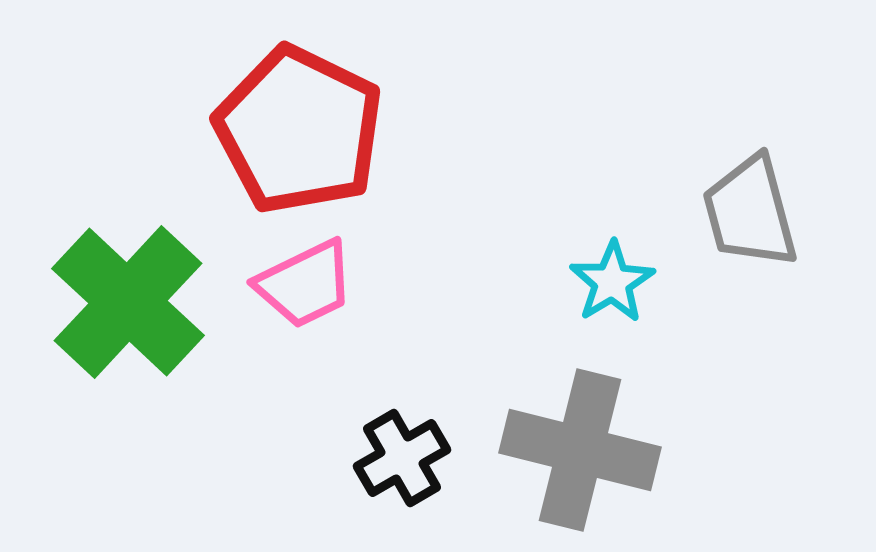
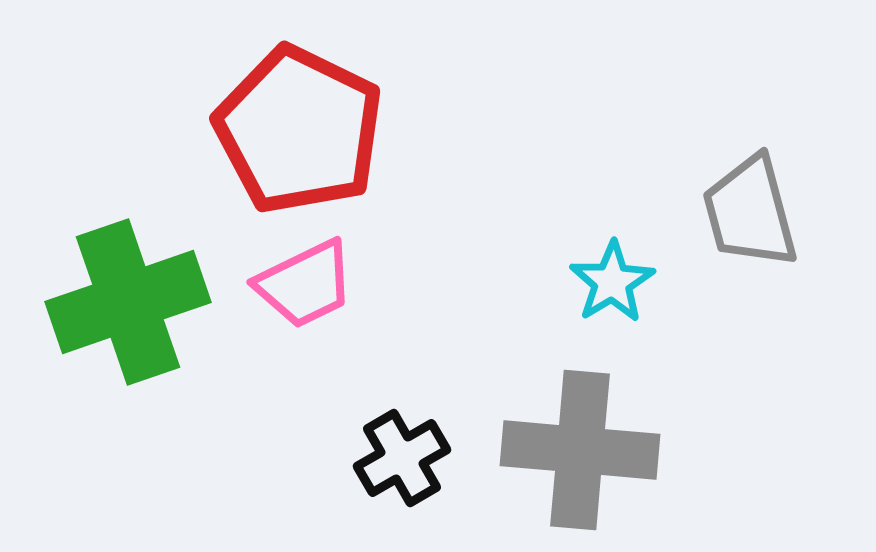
green cross: rotated 28 degrees clockwise
gray cross: rotated 9 degrees counterclockwise
